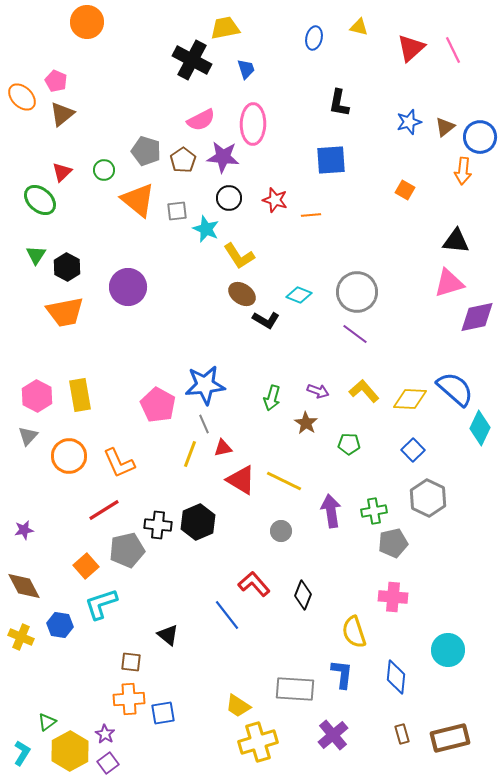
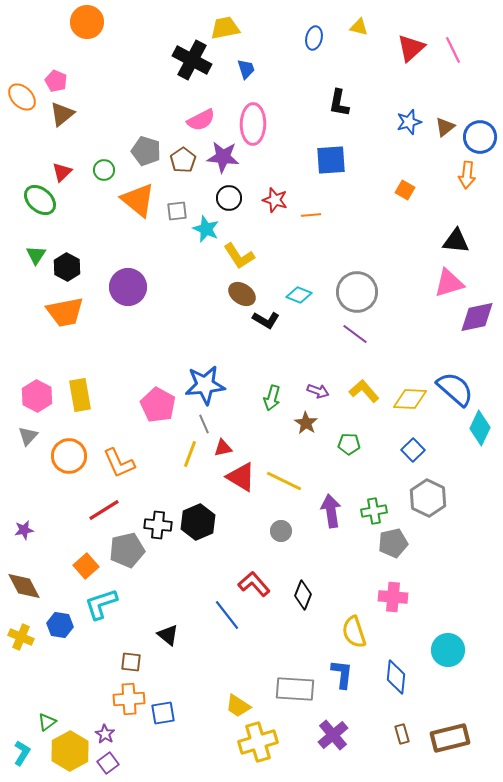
orange arrow at (463, 171): moved 4 px right, 4 px down
red triangle at (241, 480): moved 3 px up
